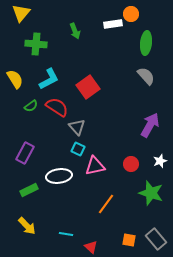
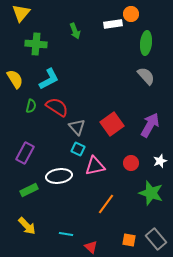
red square: moved 24 px right, 37 px down
green semicircle: rotated 40 degrees counterclockwise
red circle: moved 1 px up
